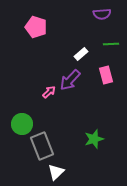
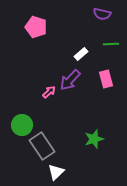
purple semicircle: rotated 18 degrees clockwise
pink rectangle: moved 4 px down
green circle: moved 1 px down
gray rectangle: rotated 12 degrees counterclockwise
